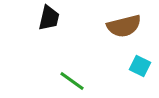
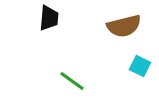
black trapezoid: rotated 8 degrees counterclockwise
